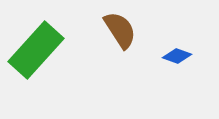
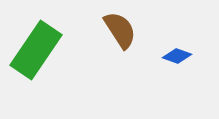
green rectangle: rotated 8 degrees counterclockwise
